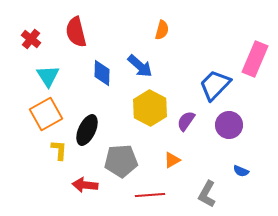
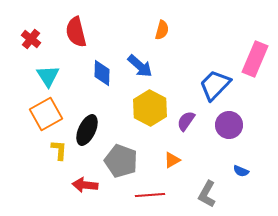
gray pentagon: rotated 24 degrees clockwise
